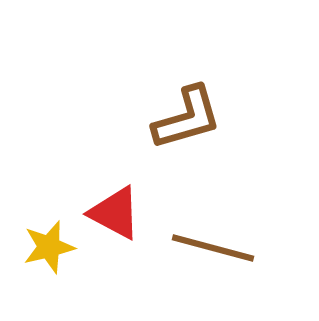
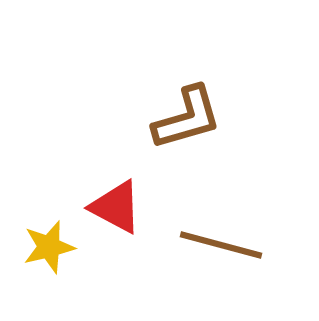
red triangle: moved 1 px right, 6 px up
brown line: moved 8 px right, 3 px up
